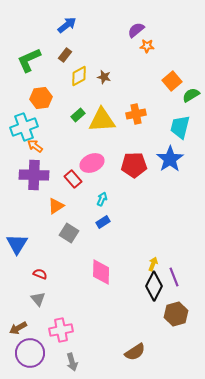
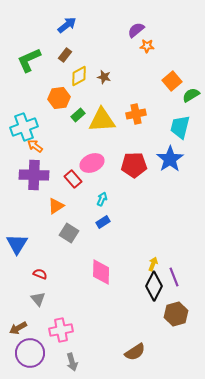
orange hexagon: moved 18 px right
